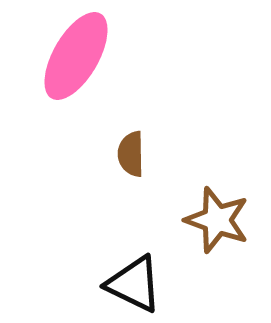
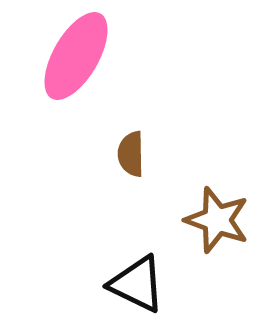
black triangle: moved 3 px right
